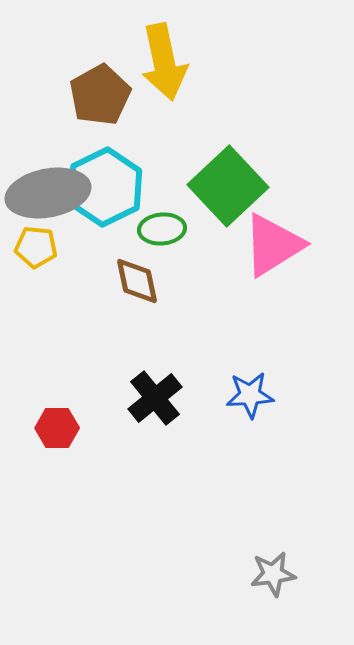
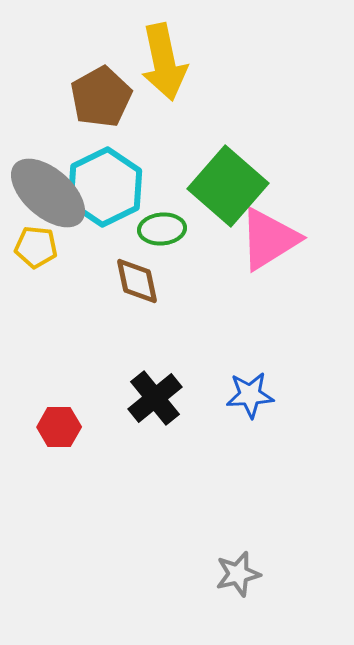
brown pentagon: moved 1 px right, 2 px down
green square: rotated 6 degrees counterclockwise
gray ellipse: rotated 52 degrees clockwise
pink triangle: moved 4 px left, 6 px up
red hexagon: moved 2 px right, 1 px up
gray star: moved 35 px left; rotated 6 degrees counterclockwise
